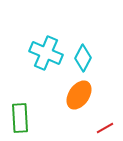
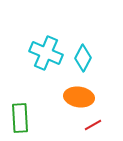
orange ellipse: moved 2 px down; rotated 64 degrees clockwise
red line: moved 12 px left, 3 px up
